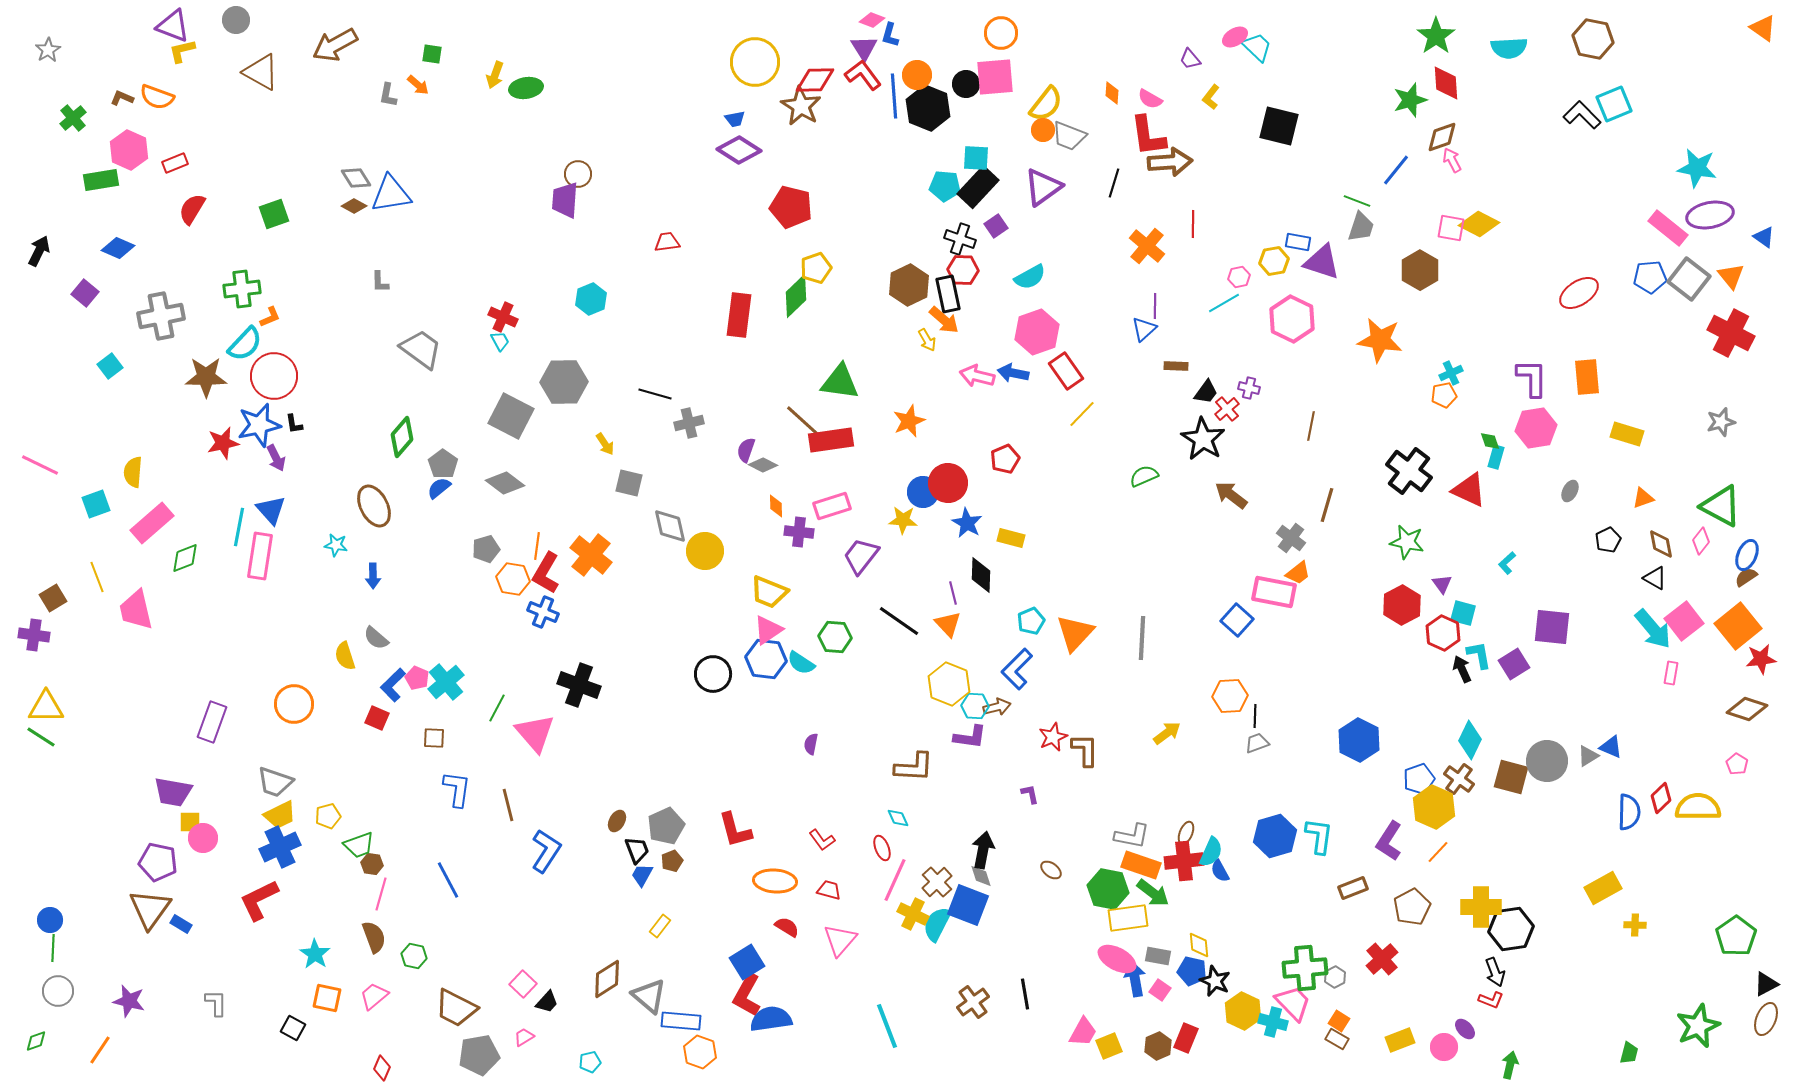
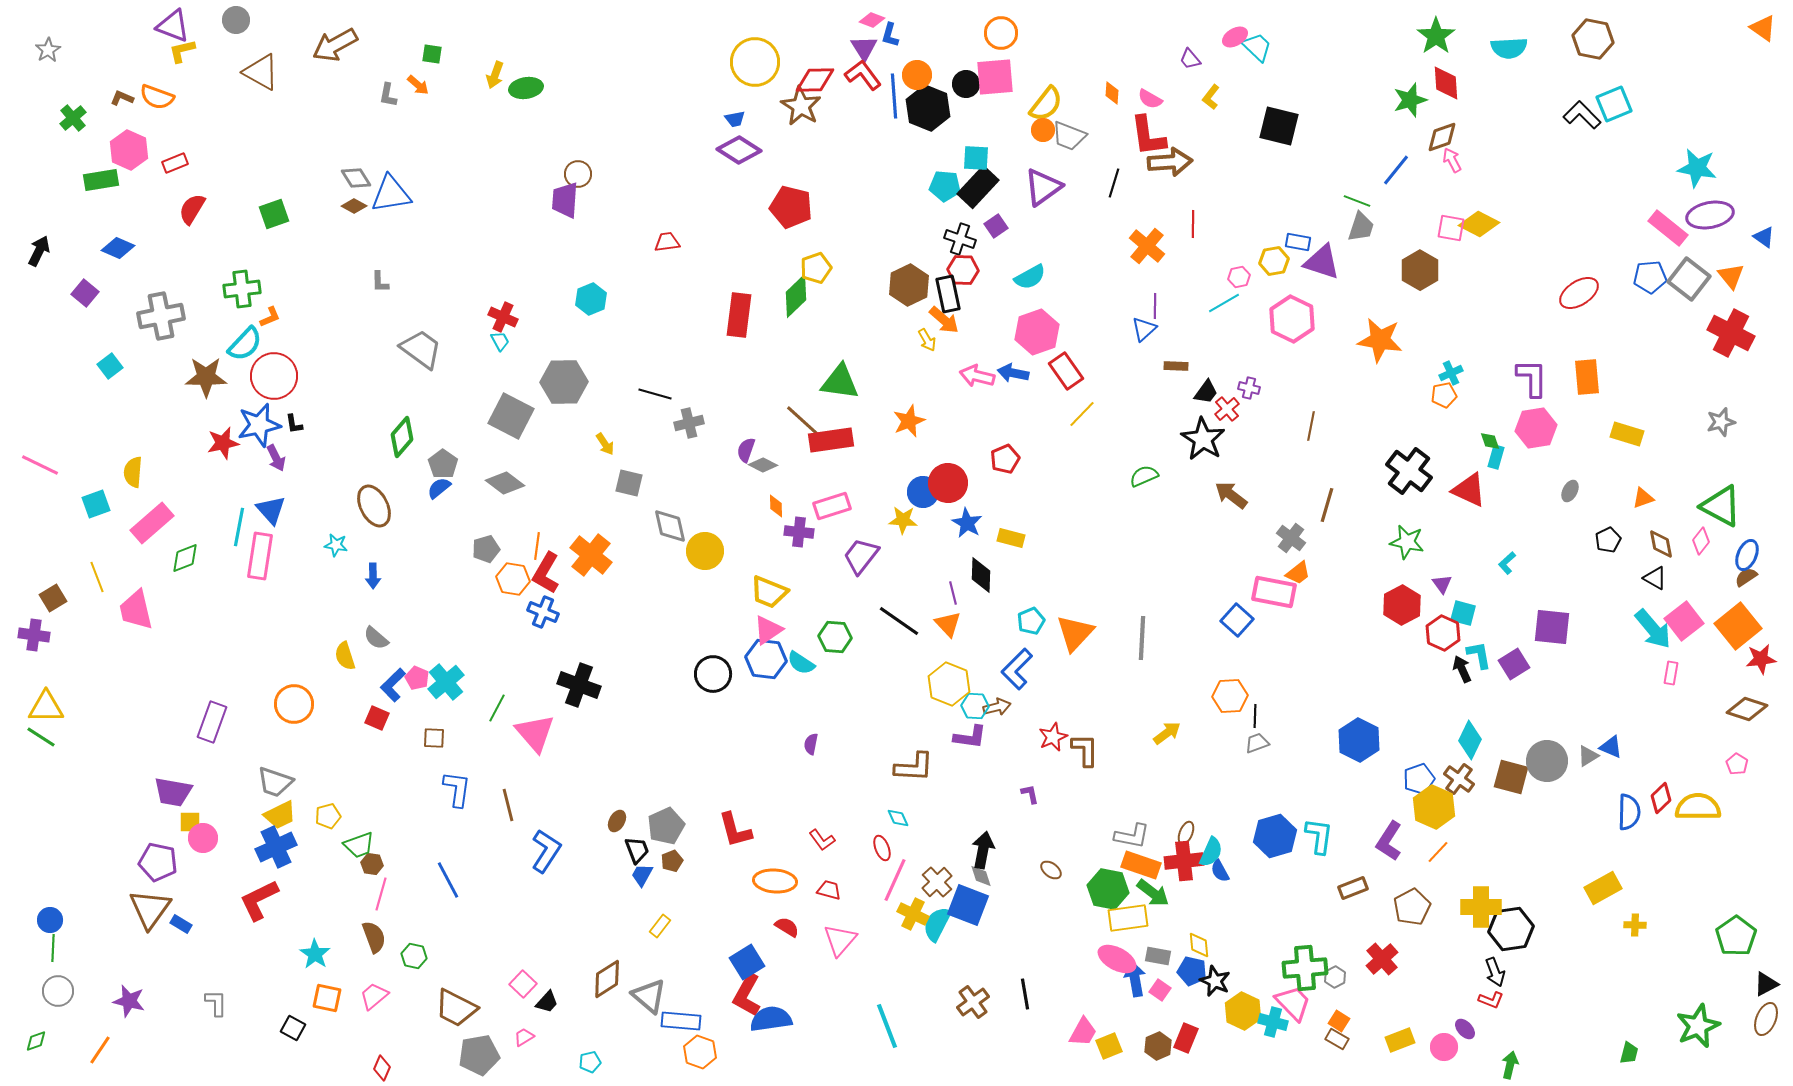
blue cross at (280, 847): moved 4 px left
